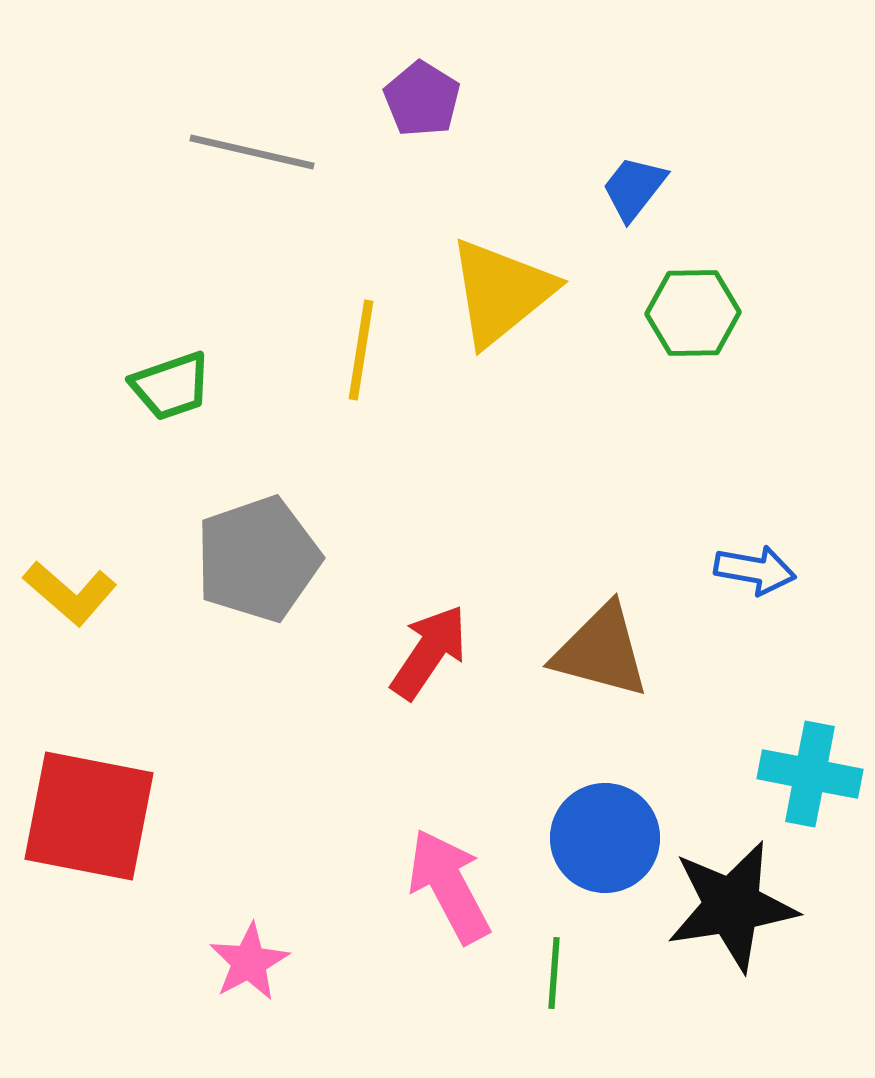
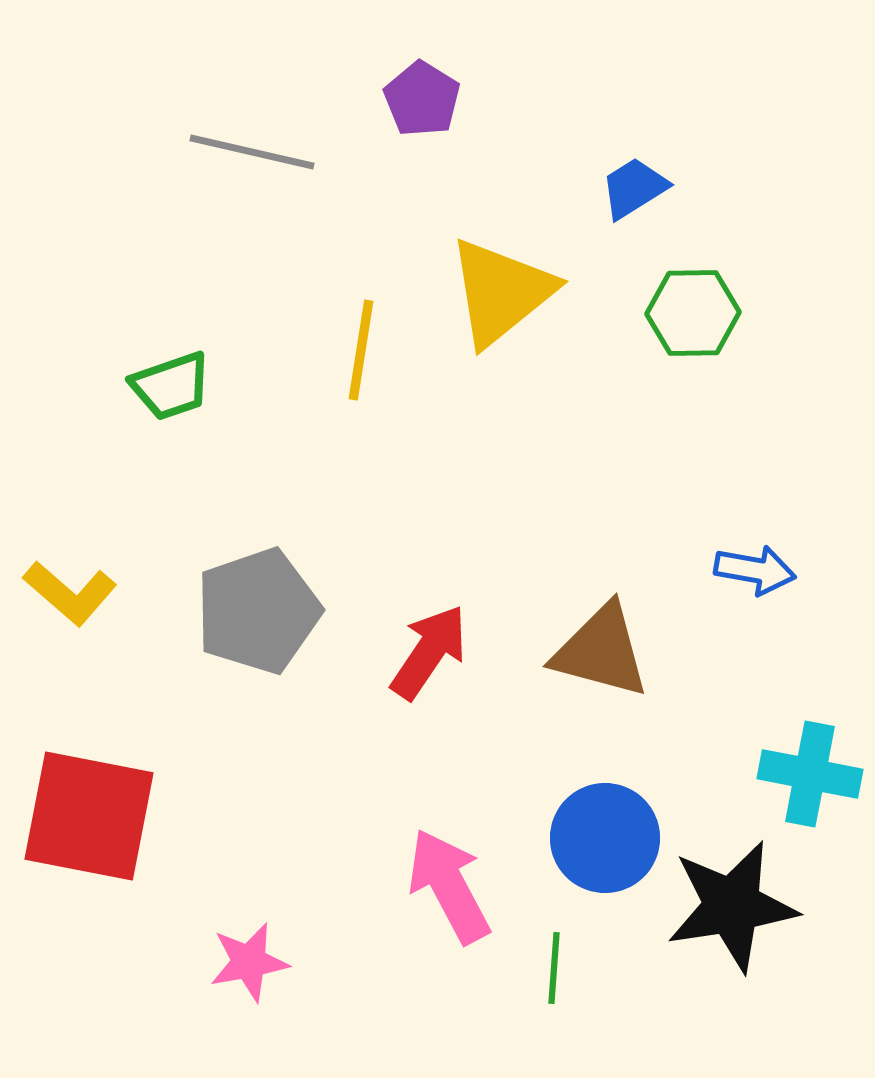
blue trapezoid: rotated 20 degrees clockwise
gray pentagon: moved 52 px down
pink star: rotated 18 degrees clockwise
green line: moved 5 px up
